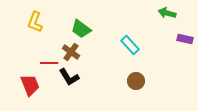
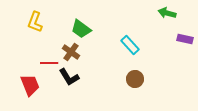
brown circle: moved 1 px left, 2 px up
